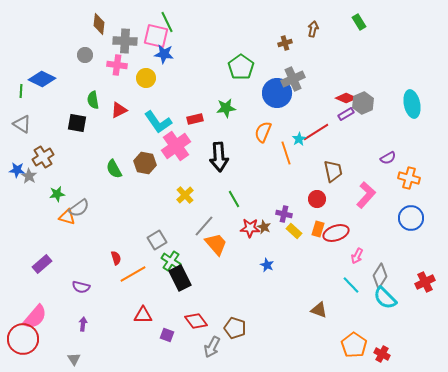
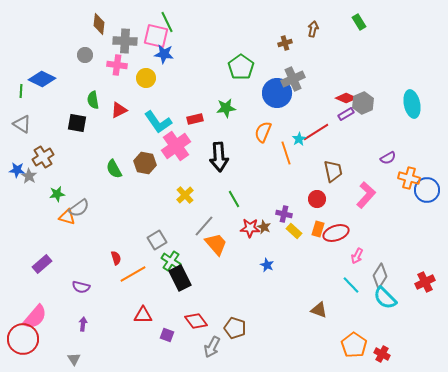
blue circle at (411, 218): moved 16 px right, 28 px up
